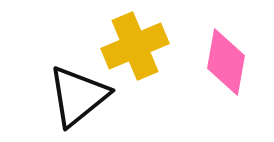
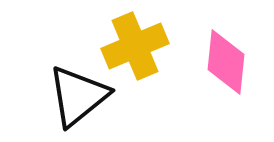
pink diamond: rotated 4 degrees counterclockwise
